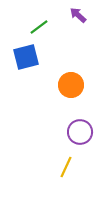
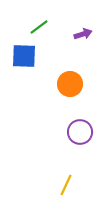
purple arrow: moved 5 px right, 19 px down; rotated 120 degrees clockwise
blue square: moved 2 px left, 1 px up; rotated 16 degrees clockwise
orange circle: moved 1 px left, 1 px up
yellow line: moved 18 px down
